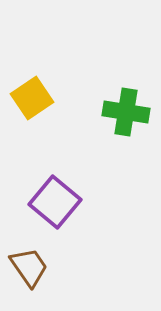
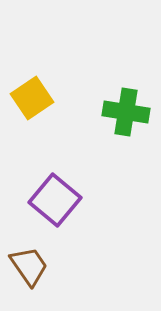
purple square: moved 2 px up
brown trapezoid: moved 1 px up
